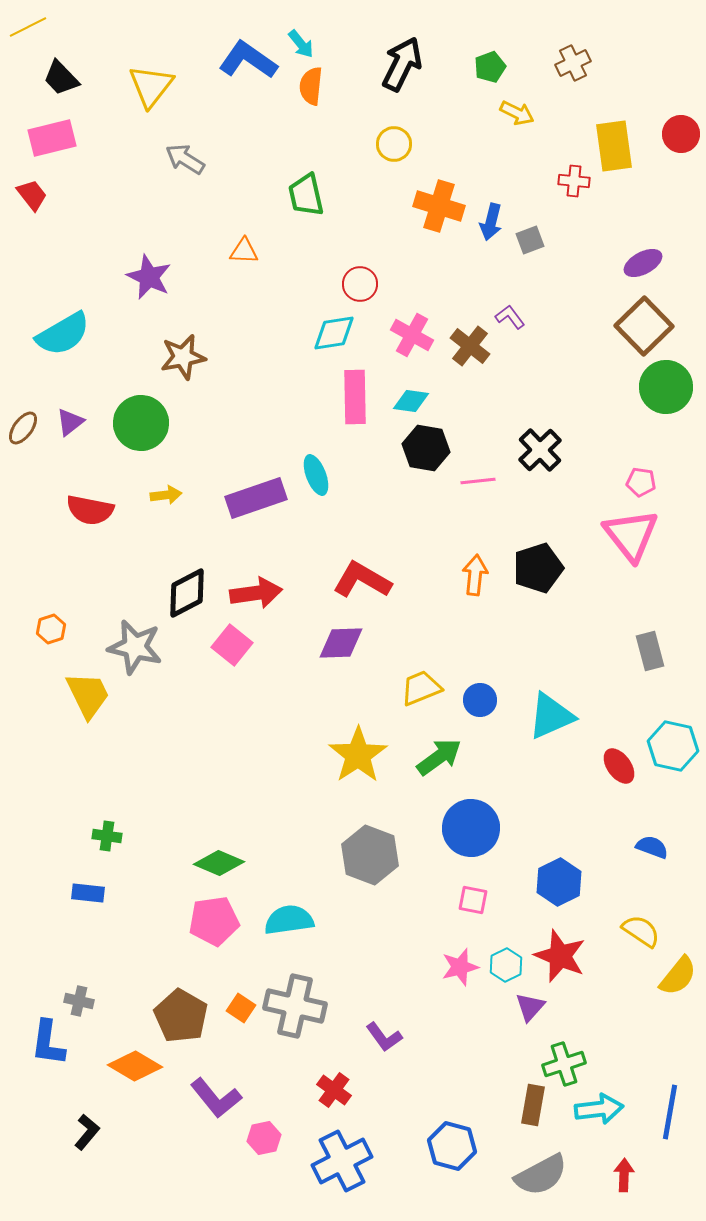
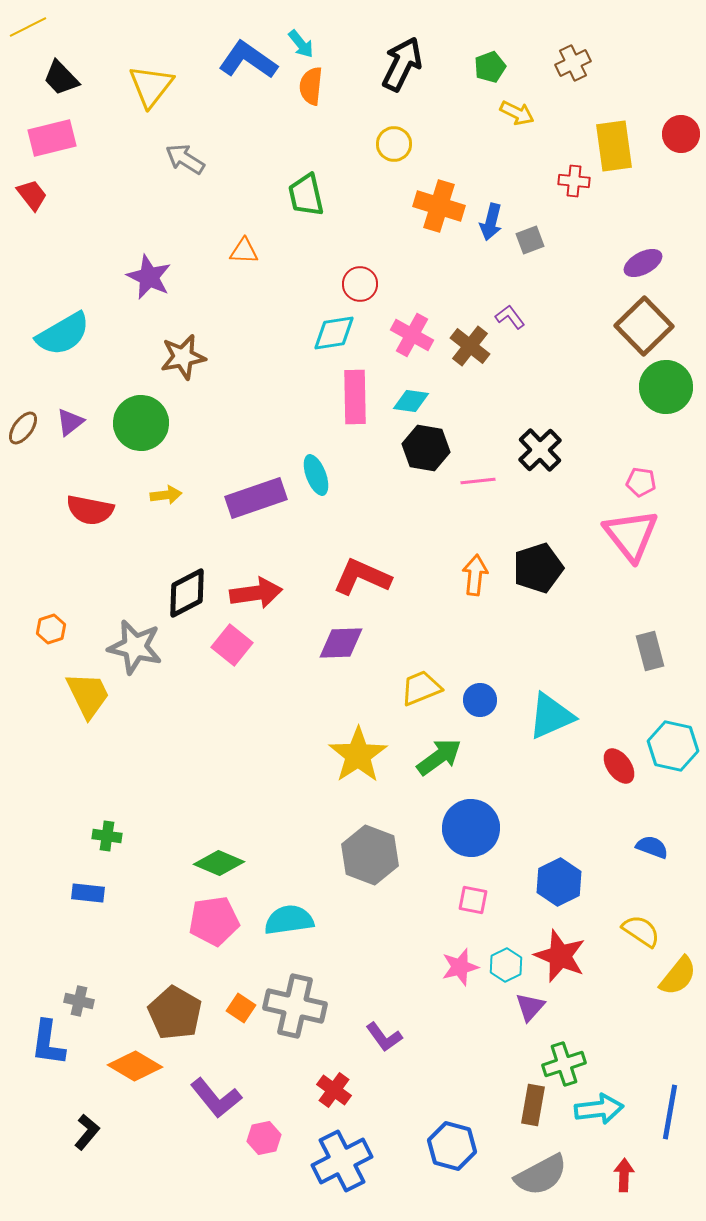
red L-shape at (362, 580): moved 3 px up; rotated 6 degrees counterclockwise
brown pentagon at (181, 1016): moved 6 px left, 3 px up
